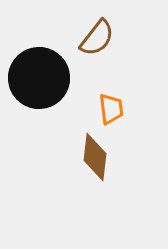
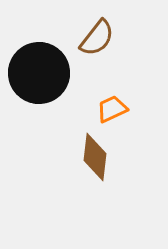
black circle: moved 5 px up
orange trapezoid: moved 1 px right; rotated 108 degrees counterclockwise
